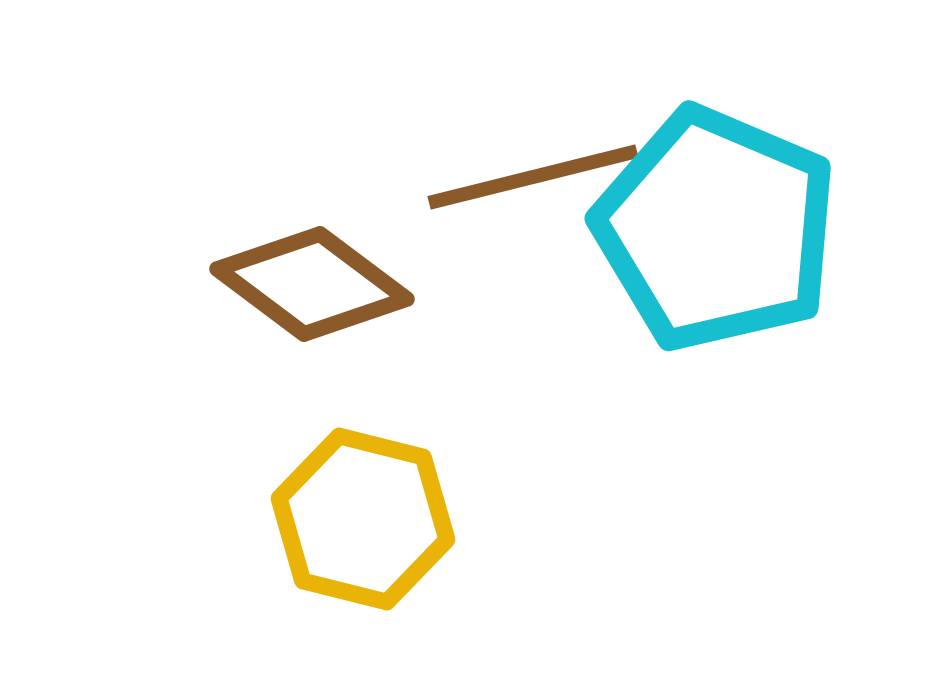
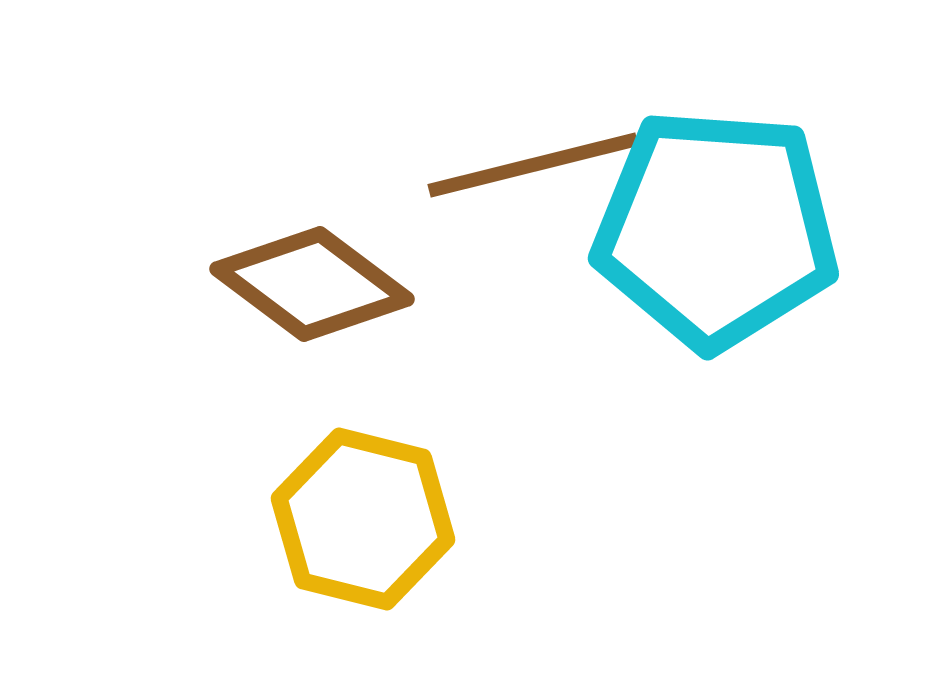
brown line: moved 12 px up
cyan pentagon: rotated 19 degrees counterclockwise
